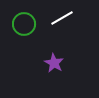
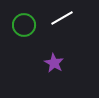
green circle: moved 1 px down
